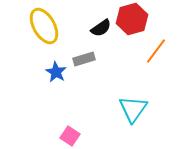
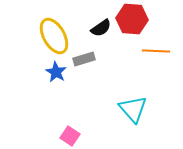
red hexagon: rotated 20 degrees clockwise
yellow ellipse: moved 10 px right, 10 px down
orange line: rotated 56 degrees clockwise
cyan triangle: rotated 16 degrees counterclockwise
